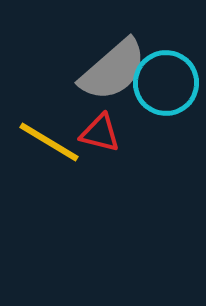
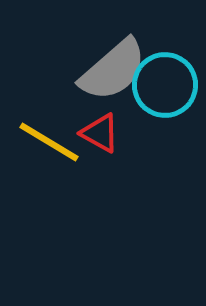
cyan circle: moved 1 px left, 2 px down
red triangle: rotated 15 degrees clockwise
